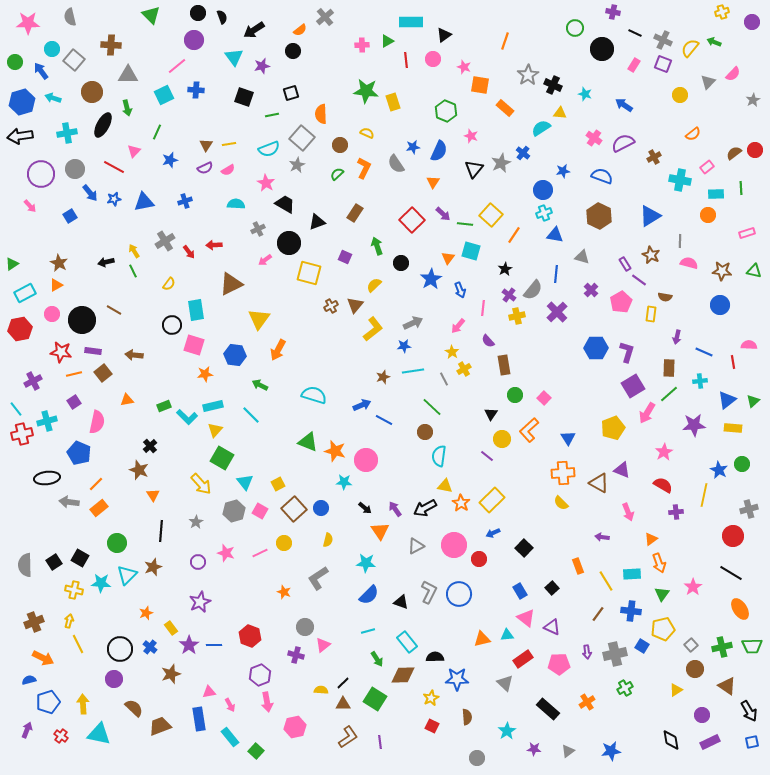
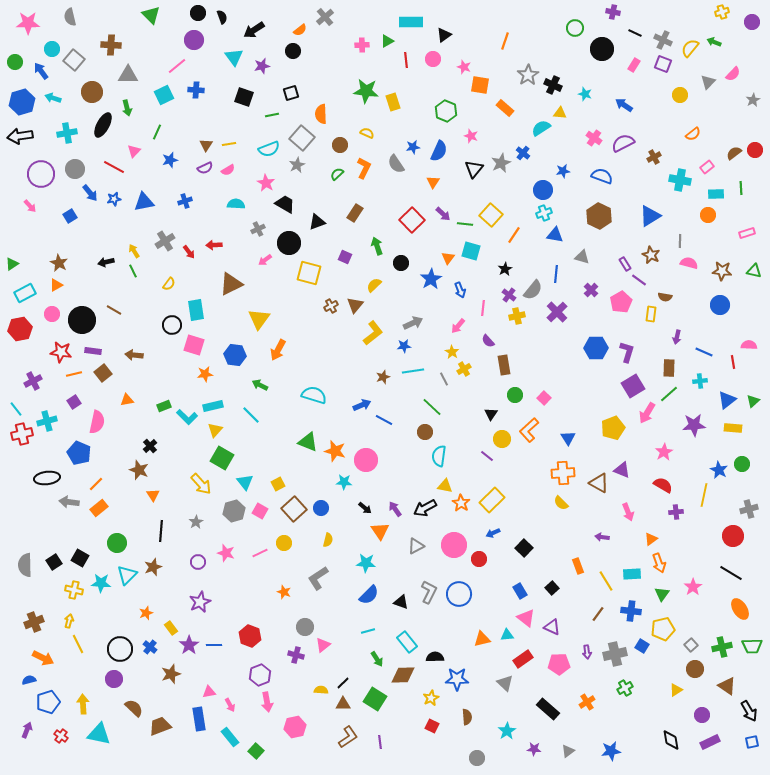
yellow L-shape at (373, 329): moved 4 px down
